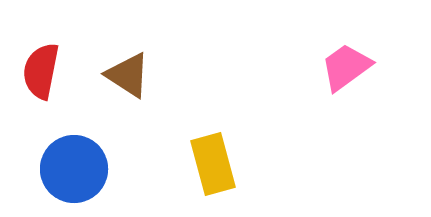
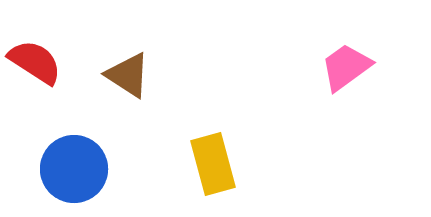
red semicircle: moved 6 px left, 9 px up; rotated 112 degrees clockwise
